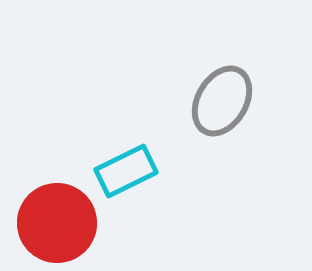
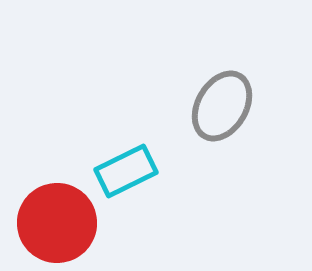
gray ellipse: moved 5 px down
